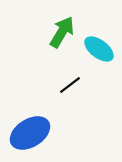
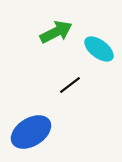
green arrow: moved 6 px left; rotated 32 degrees clockwise
blue ellipse: moved 1 px right, 1 px up
